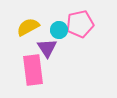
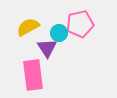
cyan circle: moved 3 px down
pink rectangle: moved 5 px down
